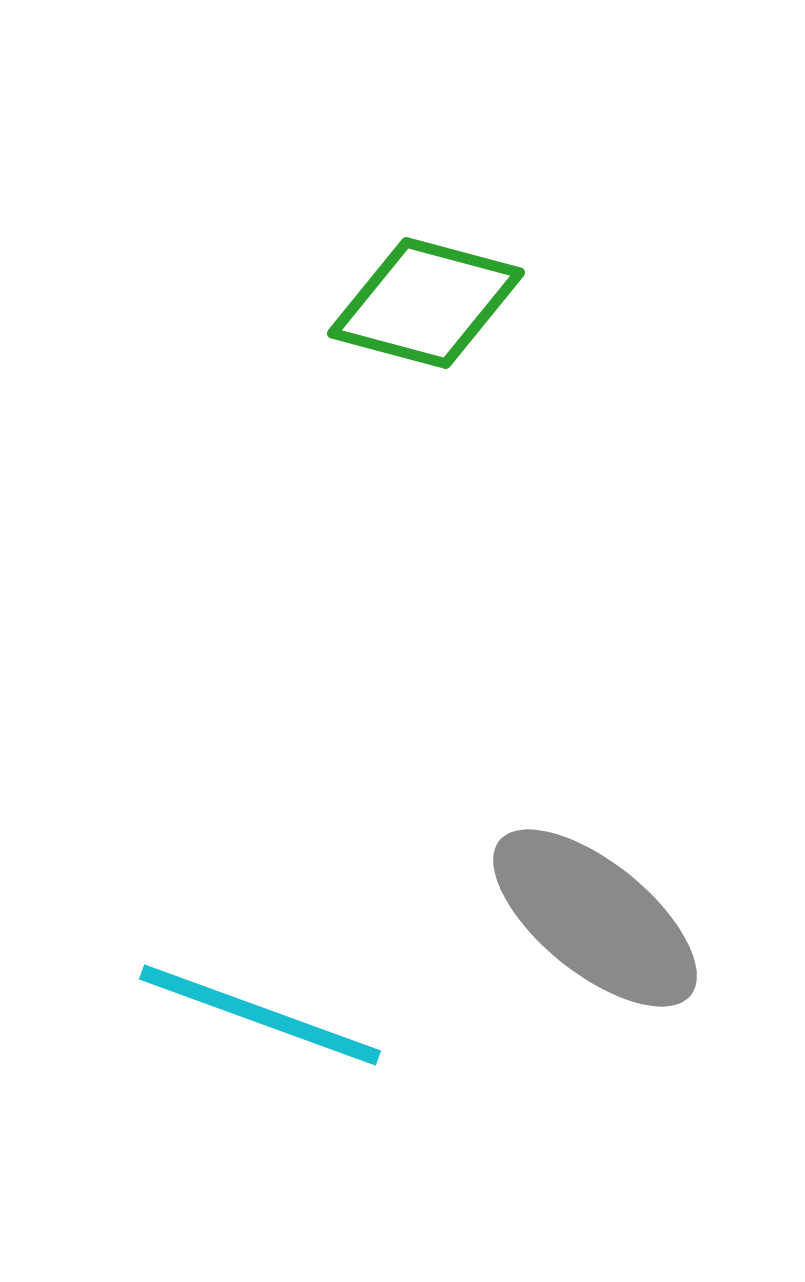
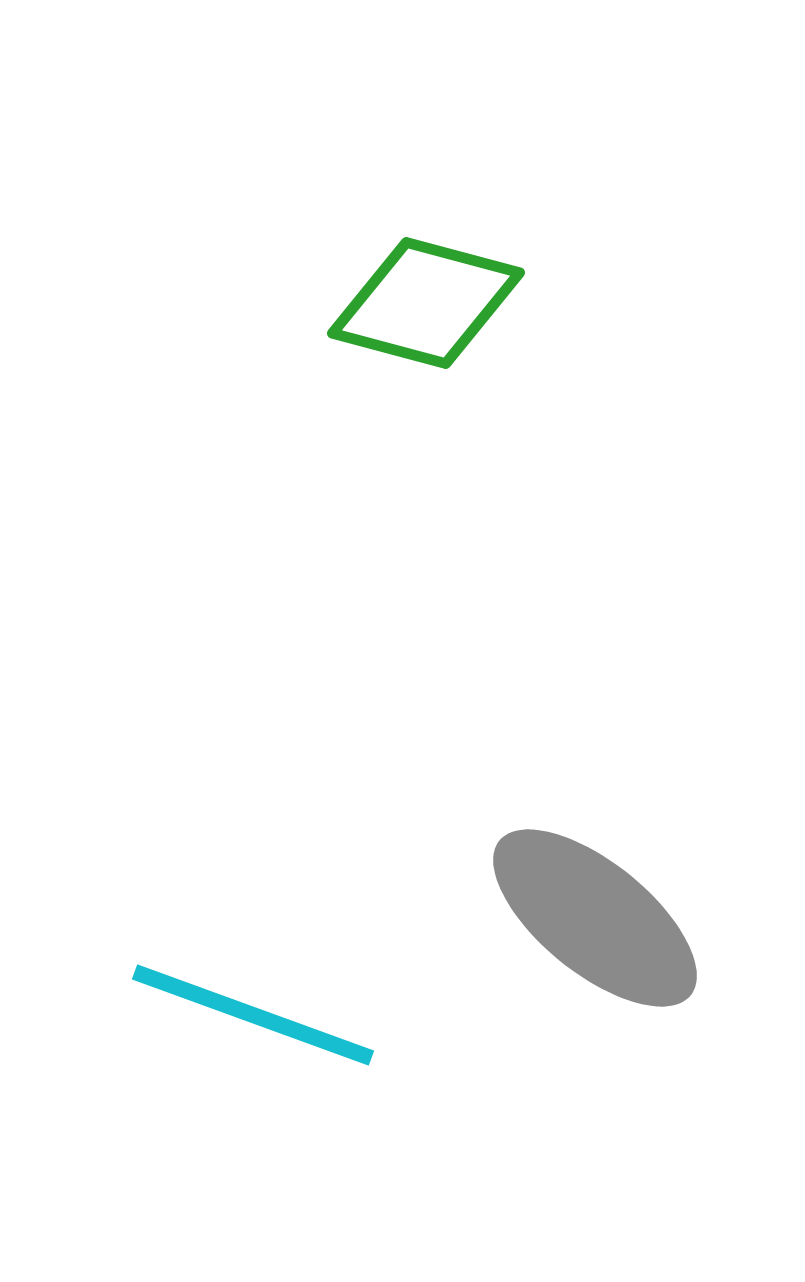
cyan line: moved 7 px left
